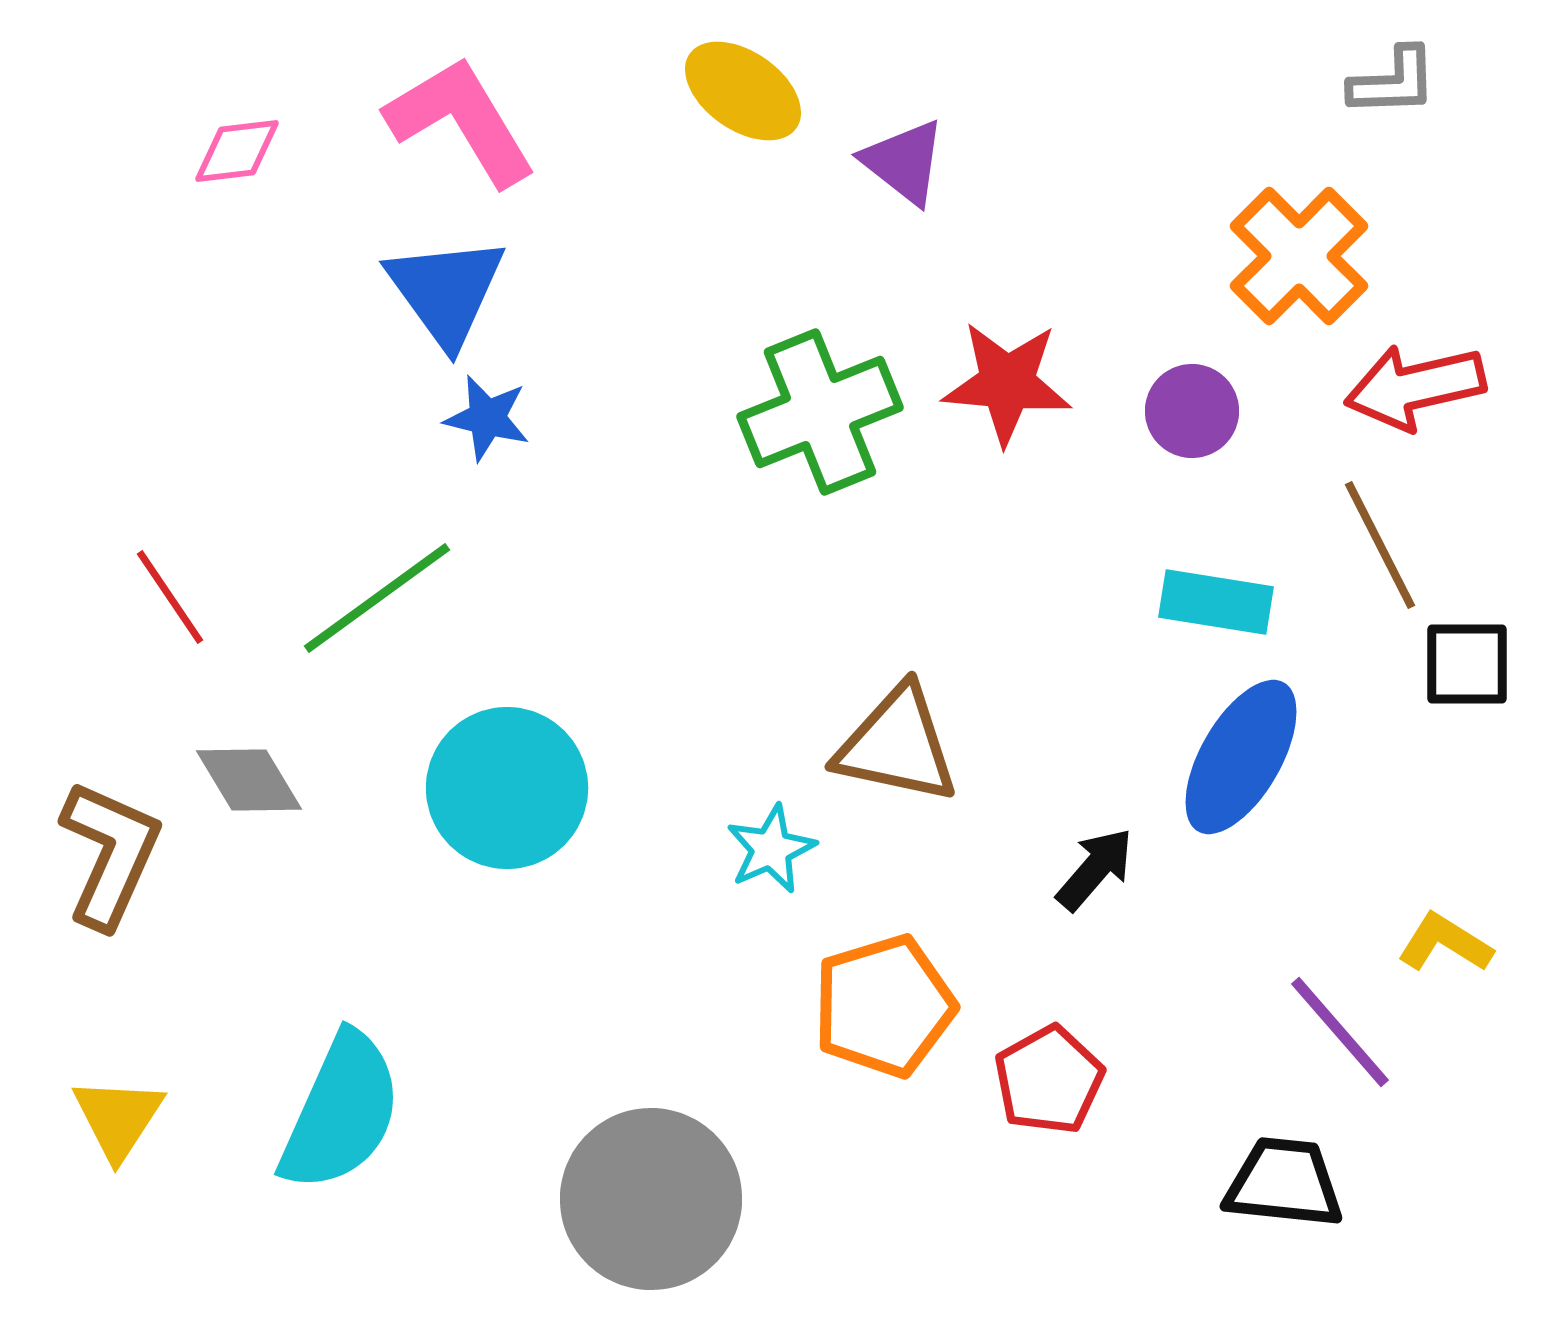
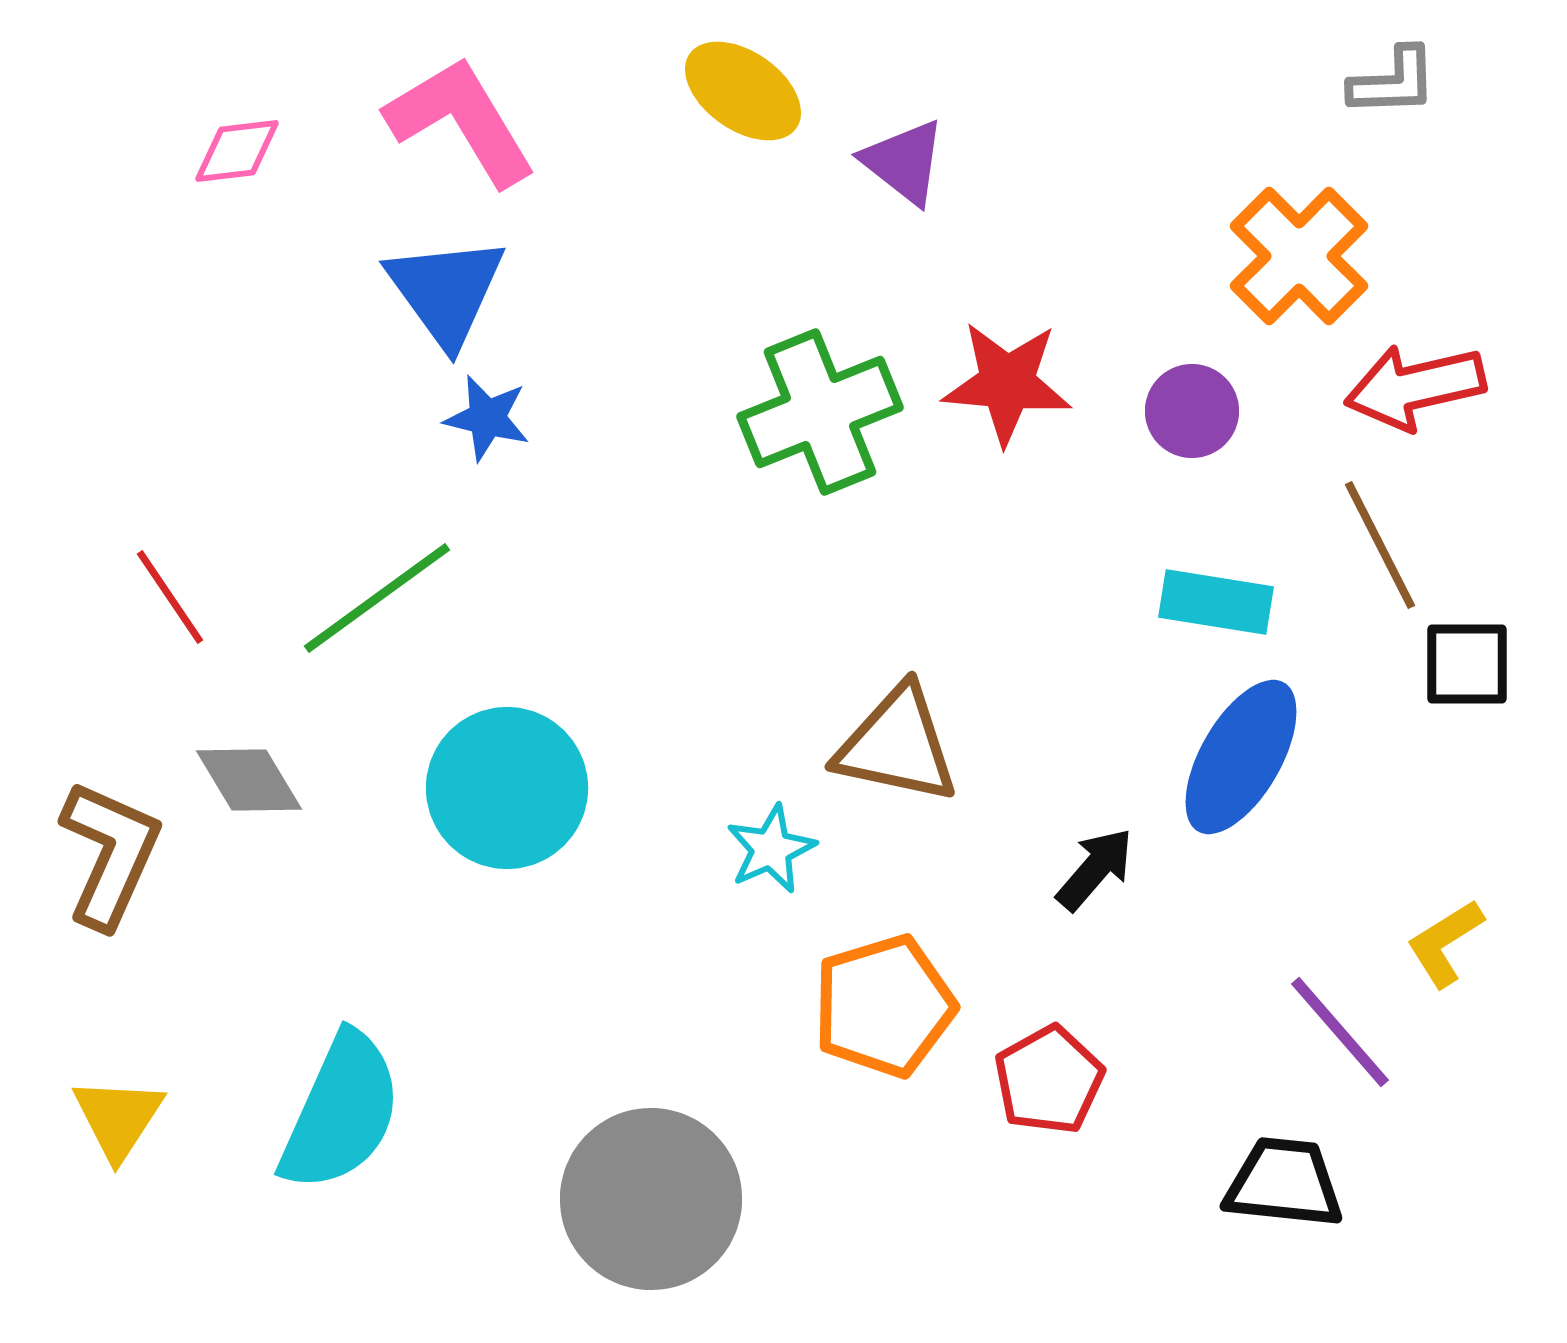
yellow L-shape: rotated 64 degrees counterclockwise
